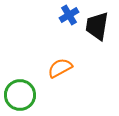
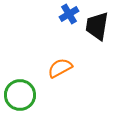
blue cross: moved 1 px up
